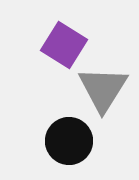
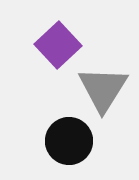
purple square: moved 6 px left; rotated 15 degrees clockwise
